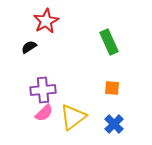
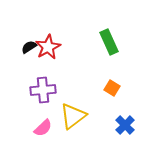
red star: moved 2 px right, 26 px down
orange square: rotated 28 degrees clockwise
pink semicircle: moved 1 px left, 15 px down
yellow triangle: moved 1 px up
blue cross: moved 11 px right, 1 px down
